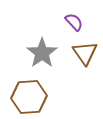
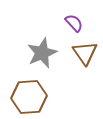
purple semicircle: moved 1 px down
gray star: rotated 12 degrees clockwise
